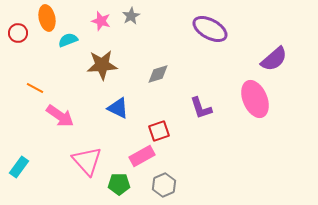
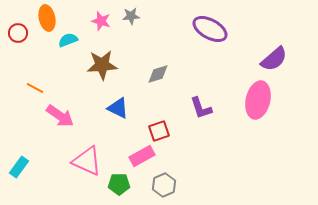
gray star: rotated 24 degrees clockwise
pink ellipse: moved 3 px right, 1 px down; rotated 36 degrees clockwise
pink triangle: rotated 24 degrees counterclockwise
